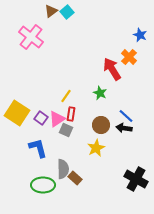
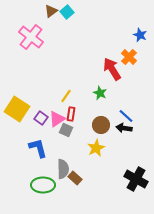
yellow square: moved 4 px up
